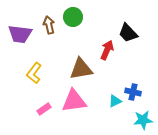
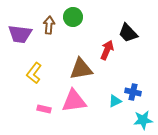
brown arrow: rotated 18 degrees clockwise
pink rectangle: rotated 48 degrees clockwise
